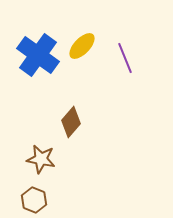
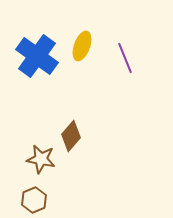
yellow ellipse: rotated 24 degrees counterclockwise
blue cross: moved 1 px left, 1 px down
brown diamond: moved 14 px down
brown hexagon: rotated 15 degrees clockwise
